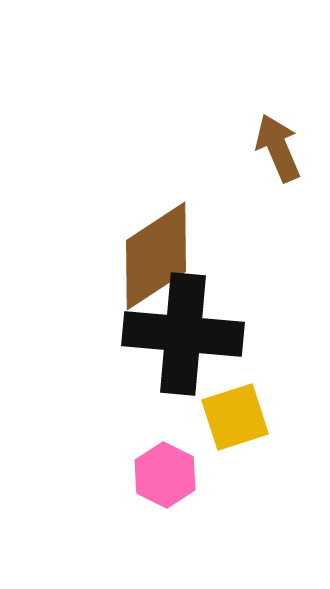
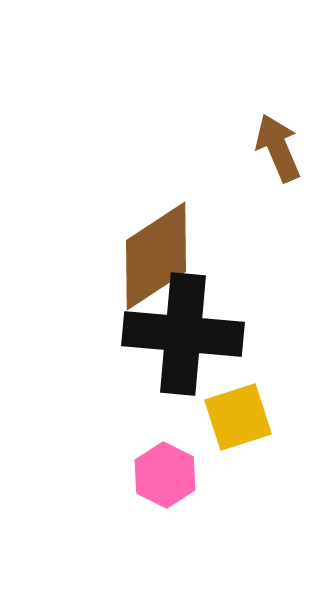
yellow square: moved 3 px right
